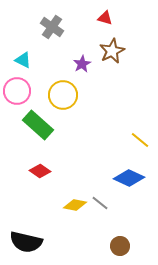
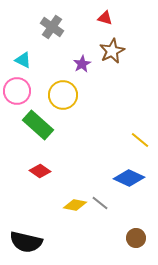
brown circle: moved 16 px right, 8 px up
